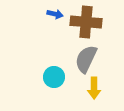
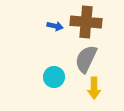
blue arrow: moved 12 px down
